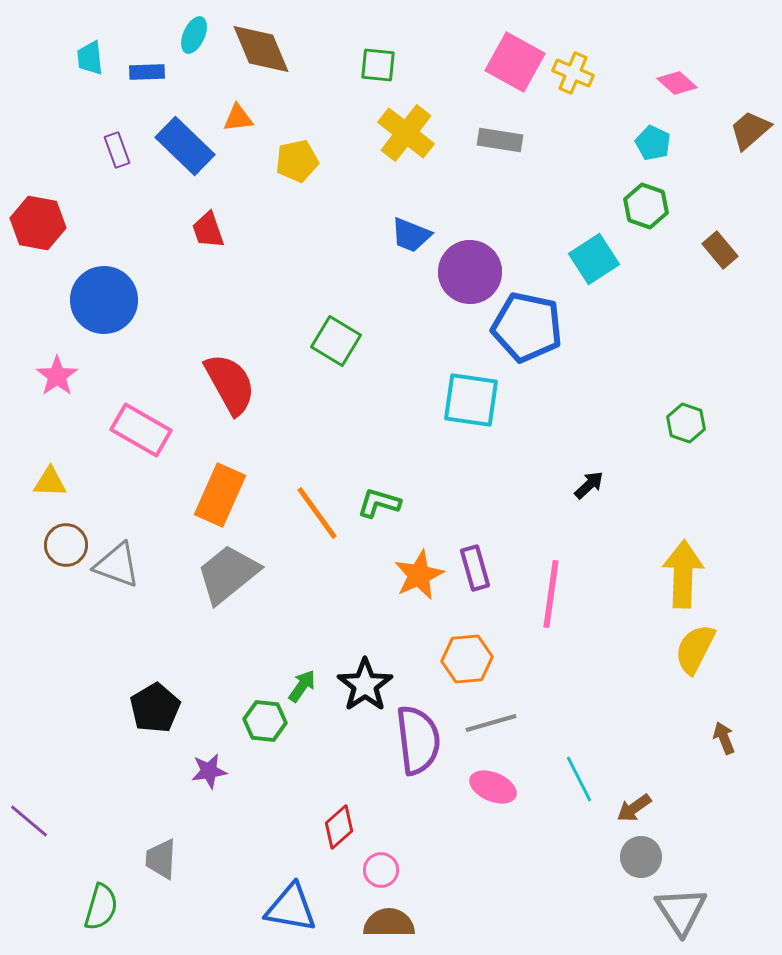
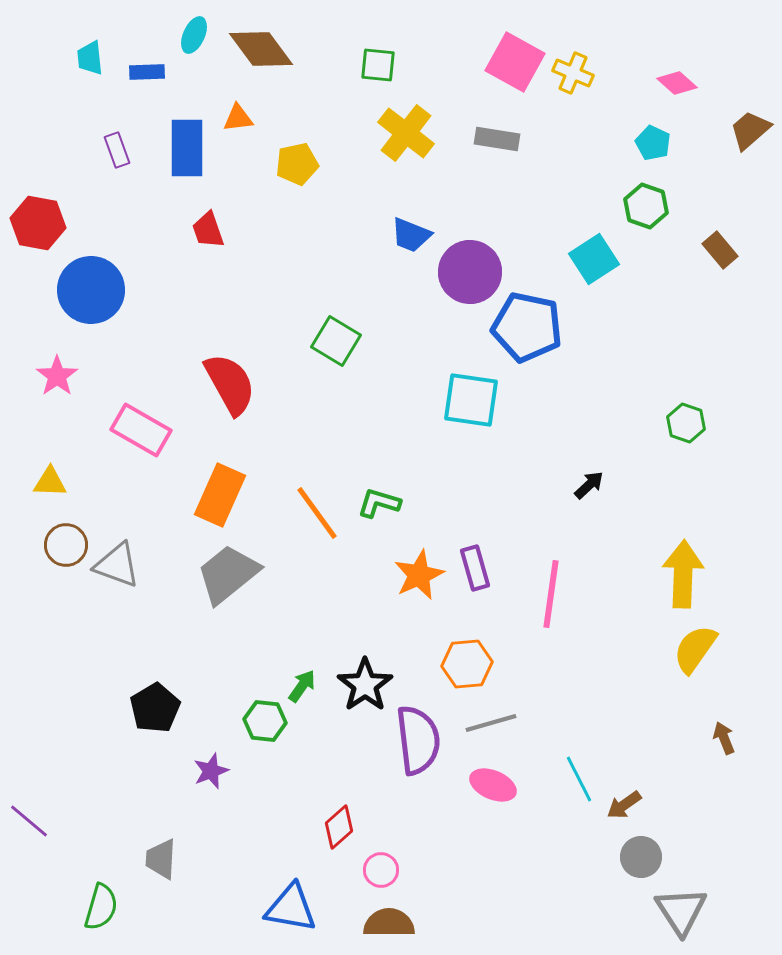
brown diamond at (261, 49): rotated 14 degrees counterclockwise
gray rectangle at (500, 140): moved 3 px left, 1 px up
blue rectangle at (185, 146): moved 2 px right, 2 px down; rotated 46 degrees clockwise
yellow pentagon at (297, 161): moved 3 px down
blue circle at (104, 300): moved 13 px left, 10 px up
yellow semicircle at (695, 649): rotated 8 degrees clockwise
orange hexagon at (467, 659): moved 5 px down
purple star at (209, 771): moved 2 px right; rotated 12 degrees counterclockwise
pink ellipse at (493, 787): moved 2 px up
brown arrow at (634, 808): moved 10 px left, 3 px up
